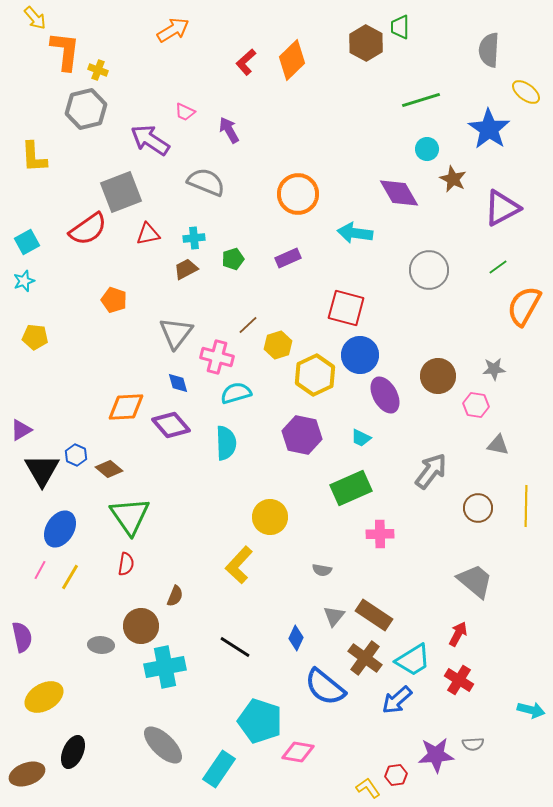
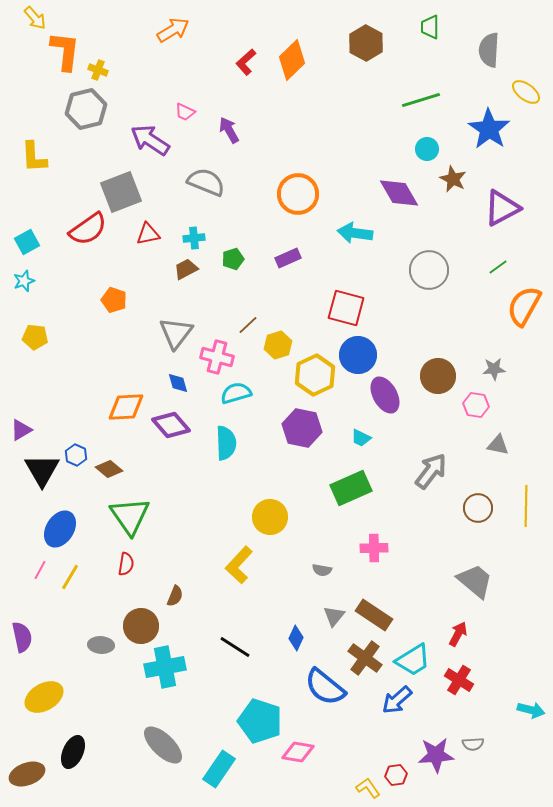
green trapezoid at (400, 27): moved 30 px right
blue circle at (360, 355): moved 2 px left
purple hexagon at (302, 435): moved 7 px up
pink cross at (380, 534): moved 6 px left, 14 px down
